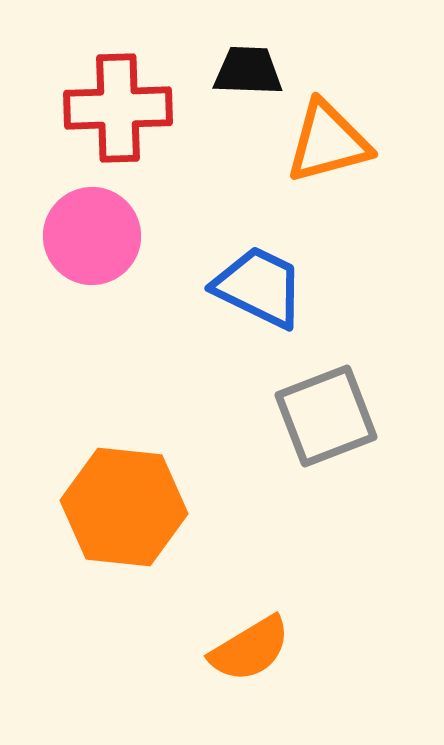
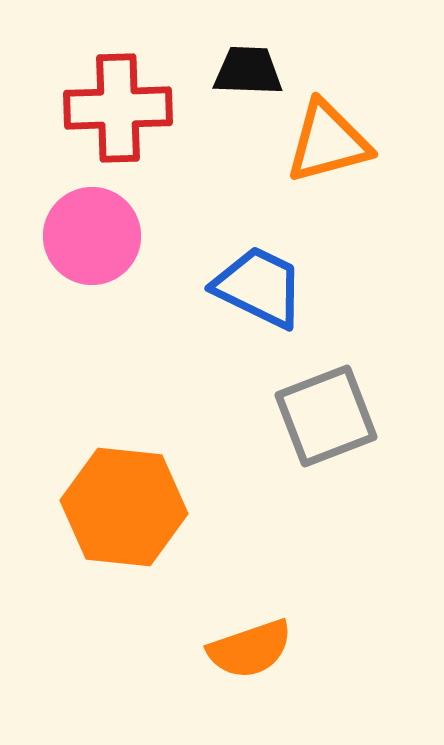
orange semicircle: rotated 12 degrees clockwise
